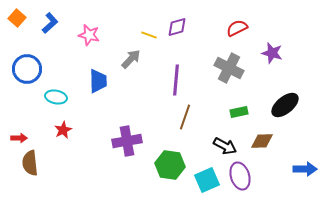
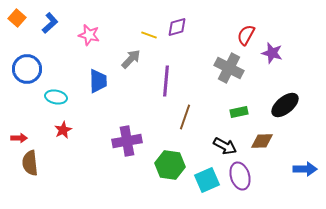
red semicircle: moved 9 px right, 7 px down; rotated 35 degrees counterclockwise
purple line: moved 10 px left, 1 px down
